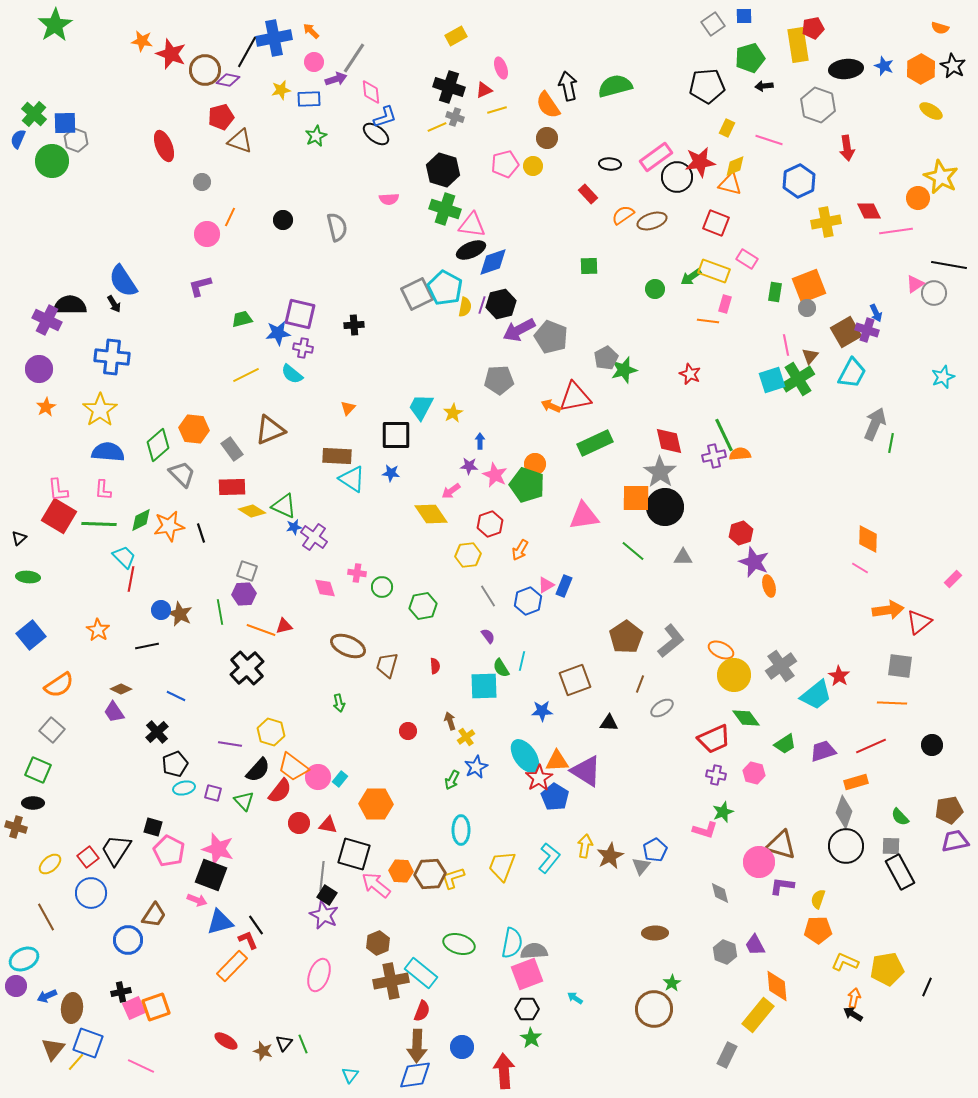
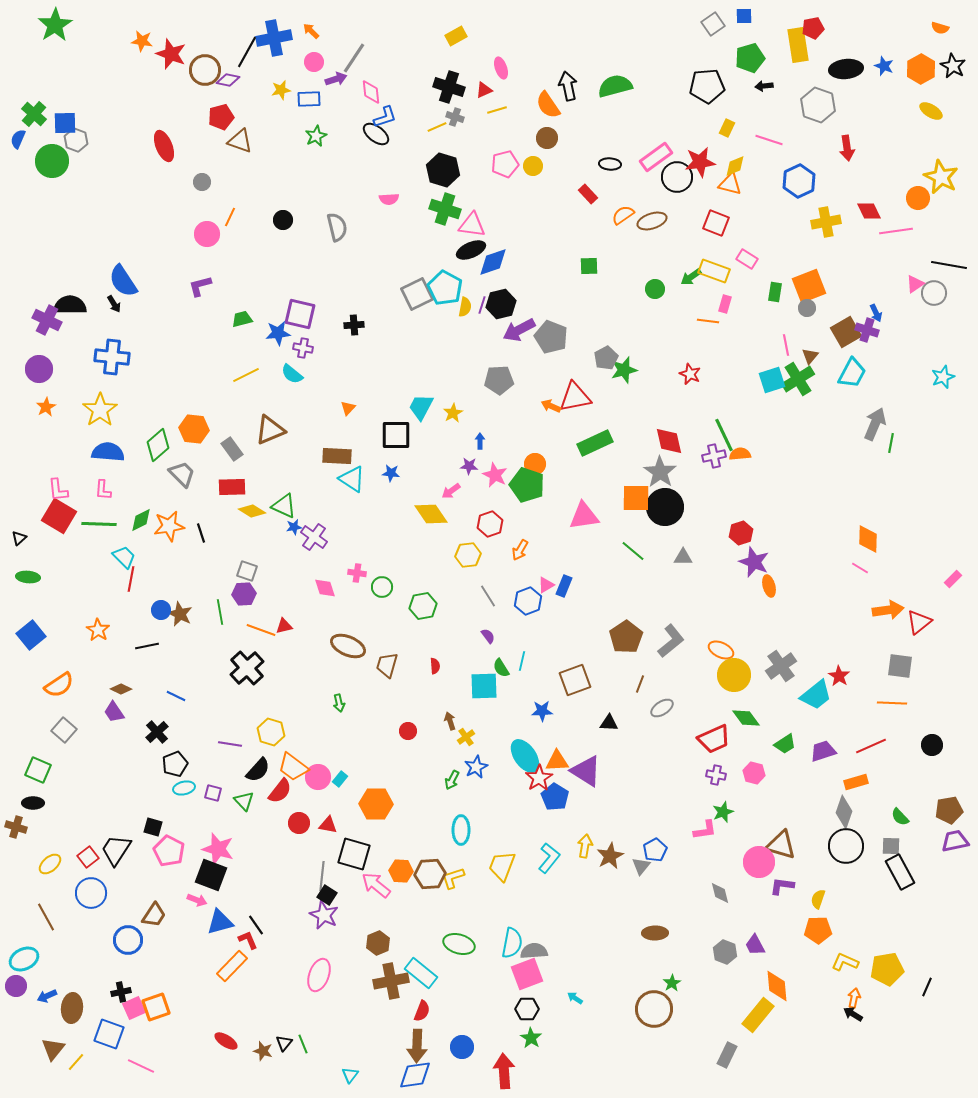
gray square at (52, 730): moved 12 px right
pink L-shape at (705, 830): rotated 25 degrees counterclockwise
blue square at (88, 1043): moved 21 px right, 9 px up
